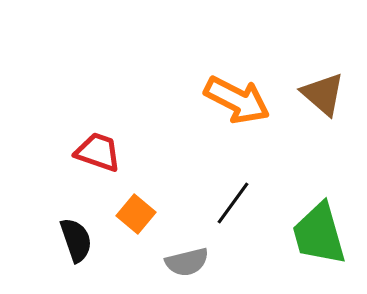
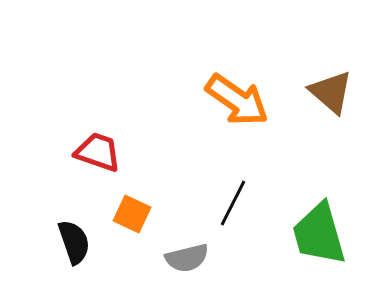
brown triangle: moved 8 px right, 2 px up
orange arrow: rotated 8 degrees clockwise
black line: rotated 9 degrees counterclockwise
orange square: moved 4 px left; rotated 15 degrees counterclockwise
black semicircle: moved 2 px left, 2 px down
gray semicircle: moved 4 px up
